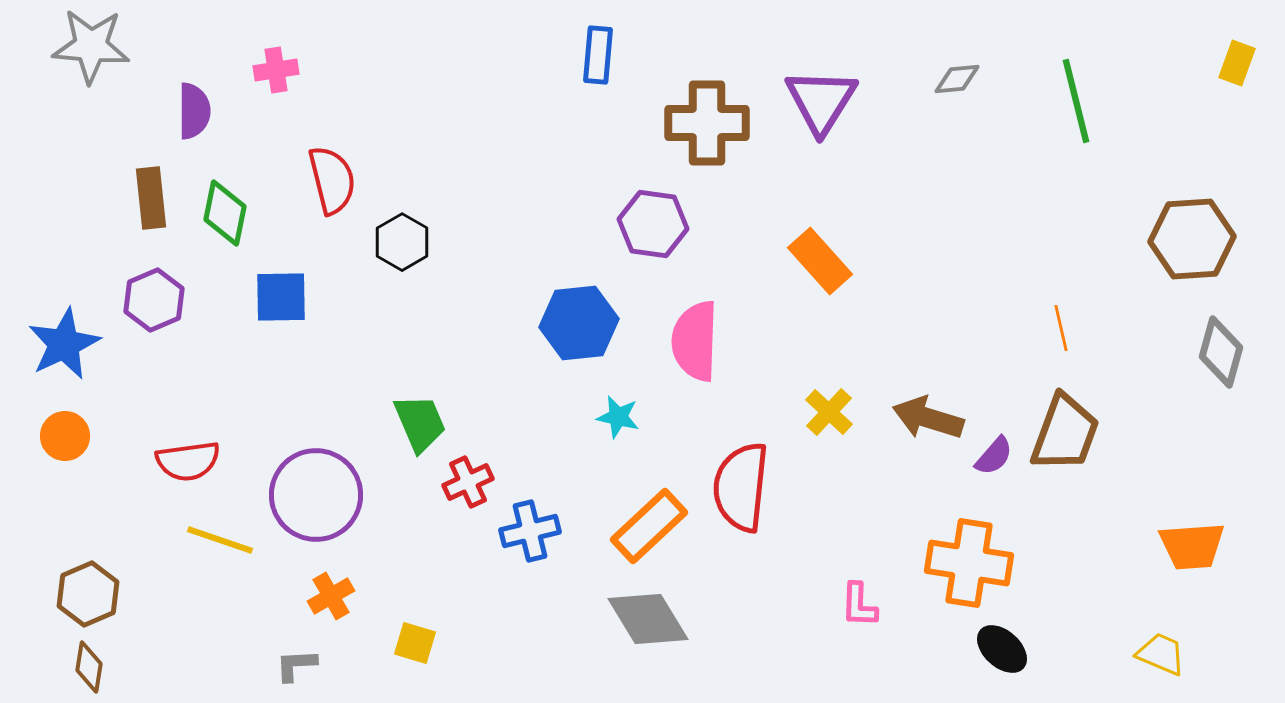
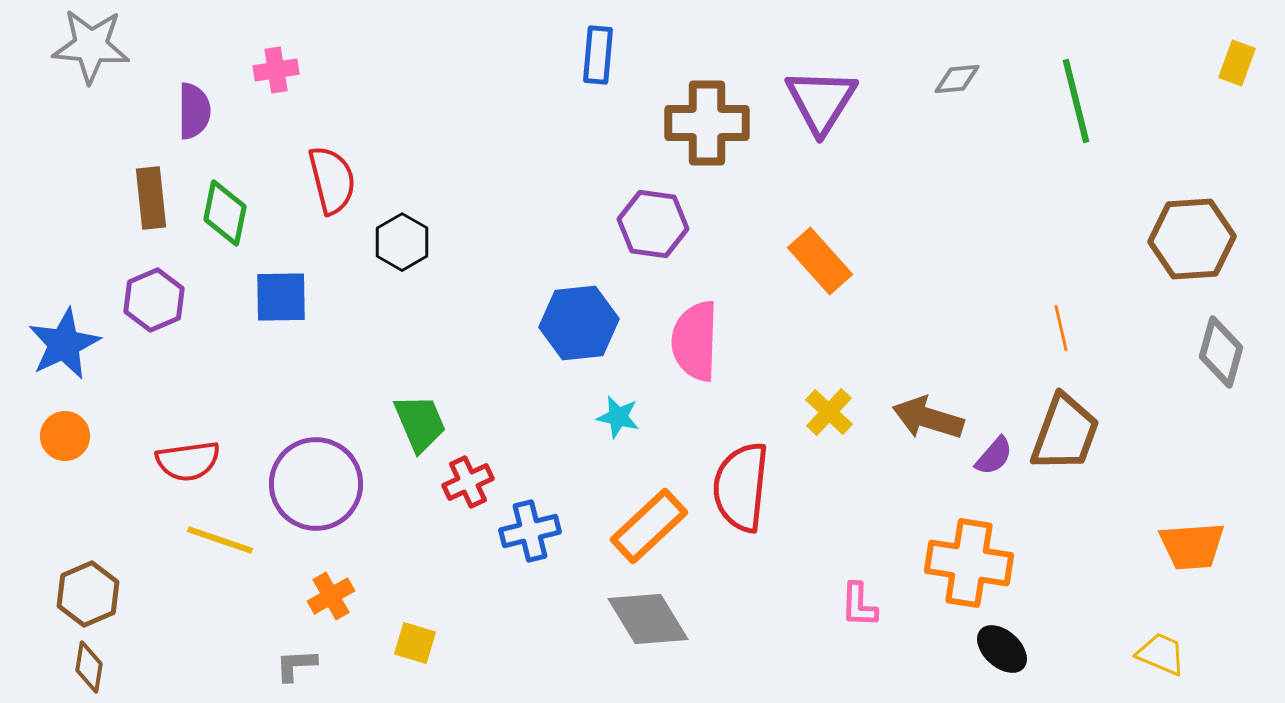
purple circle at (316, 495): moved 11 px up
